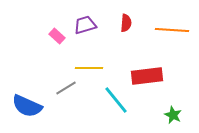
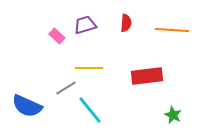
cyan line: moved 26 px left, 10 px down
